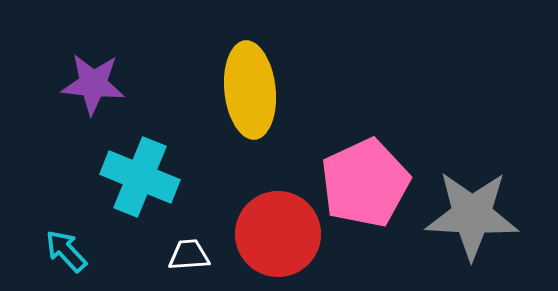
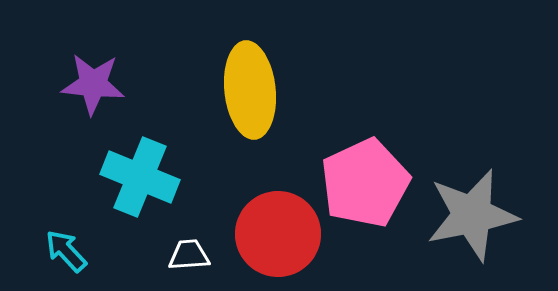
gray star: rotated 14 degrees counterclockwise
